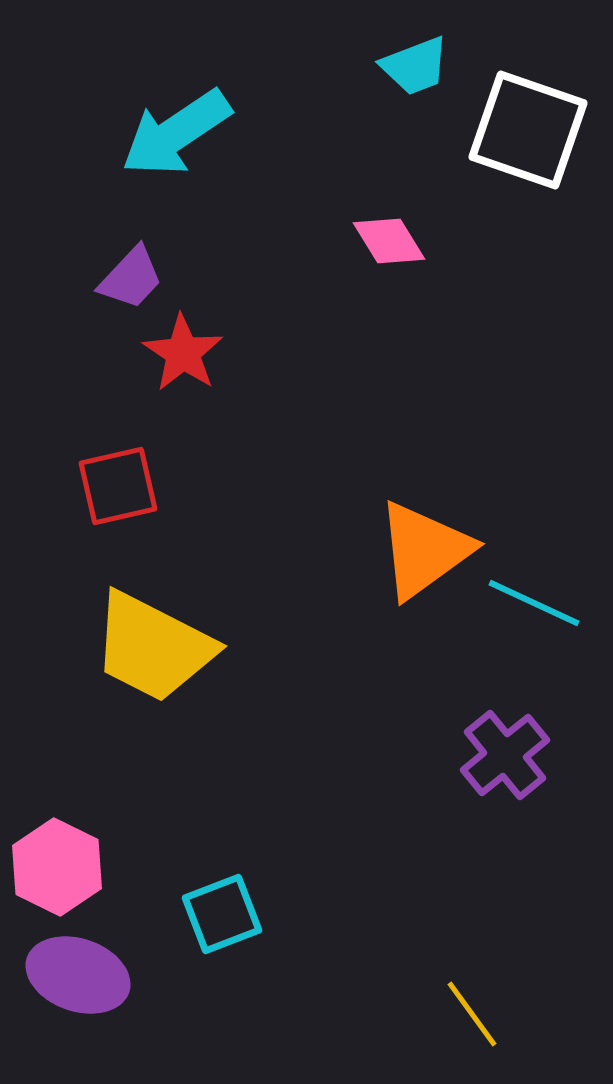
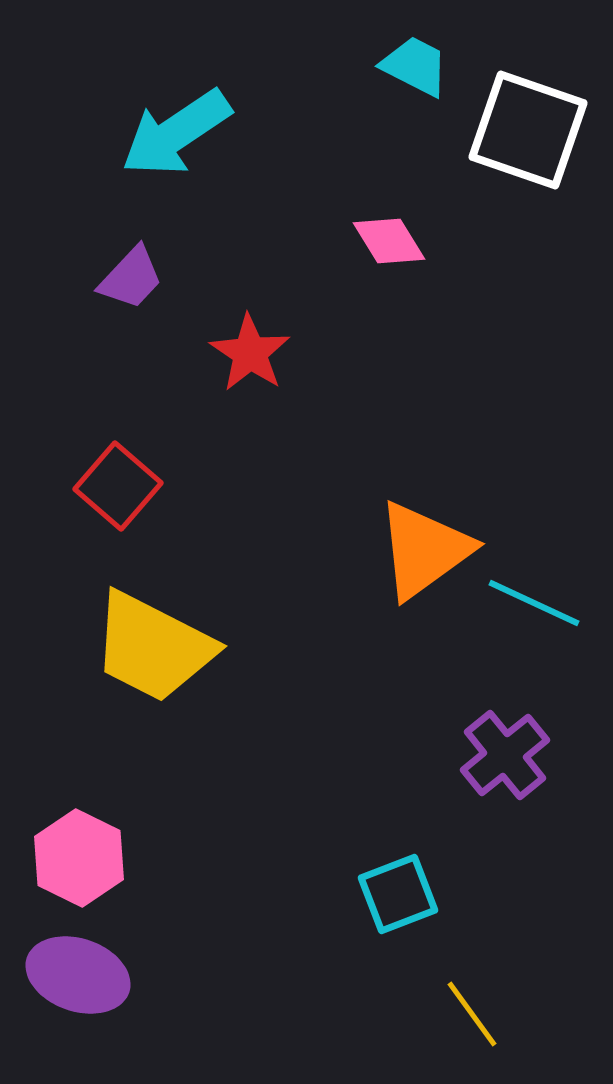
cyan trapezoid: rotated 132 degrees counterclockwise
red star: moved 67 px right
red square: rotated 36 degrees counterclockwise
pink hexagon: moved 22 px right, 9 px up
cyan square: moved 176 px right, 20 px up
